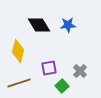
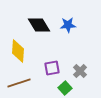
yellow diamond: rotated 10 degrees counterclockwise
purple square: moved 3 px right
green square: moved 3 px right, 2 px down
